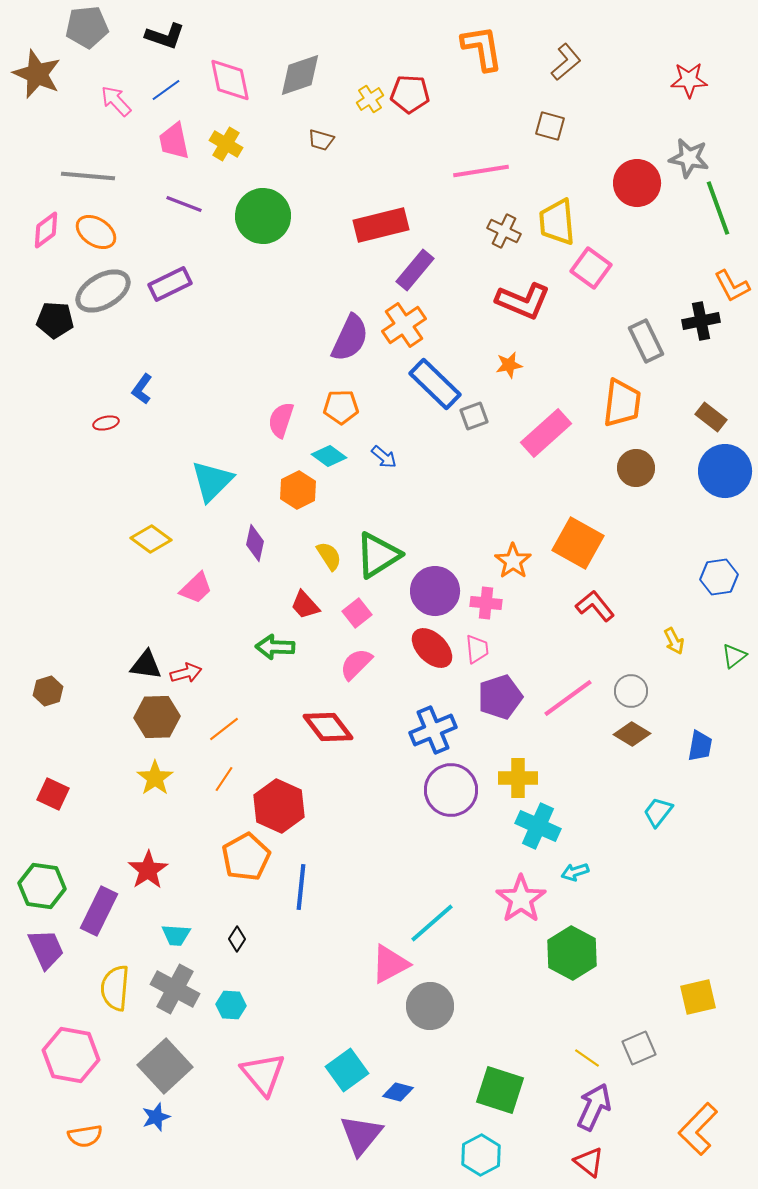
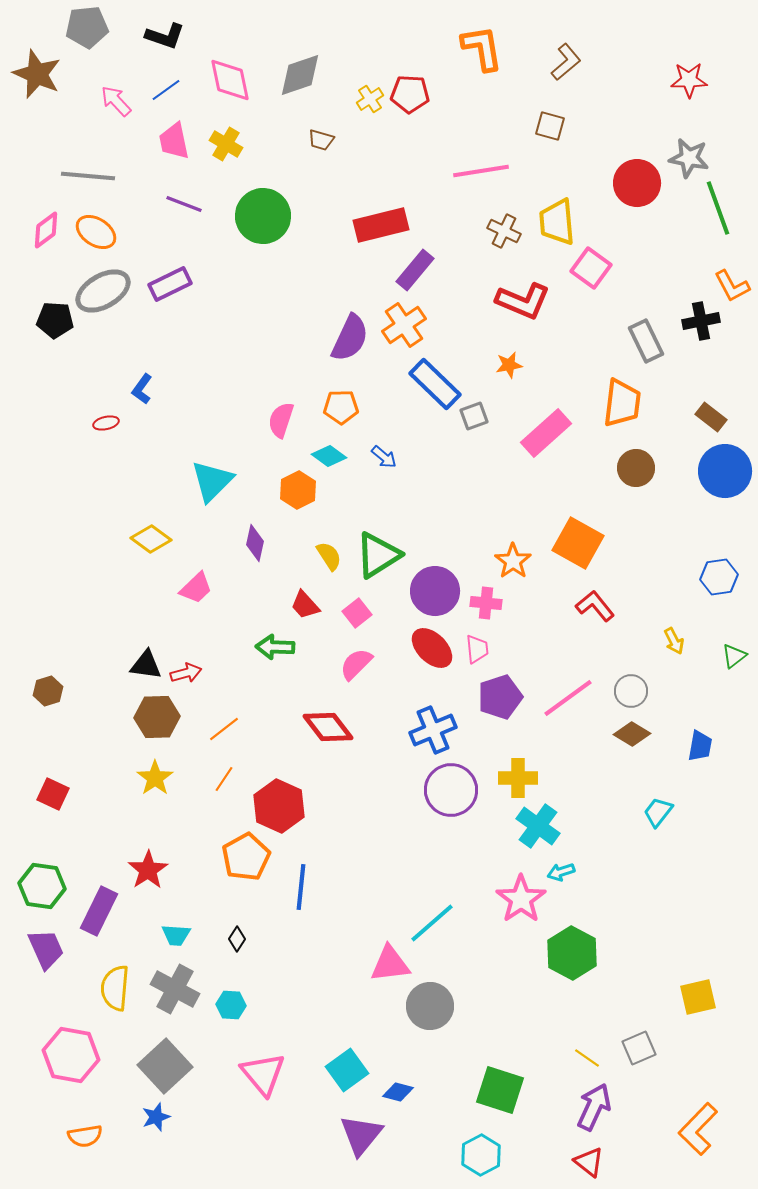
cyan cross at (538, 826): rotated 12 degrees clockwise
cyan arrow at (575, 872): moved 14 px left
pink triangle at (390, 964): rotated 21 degrees clockwise
